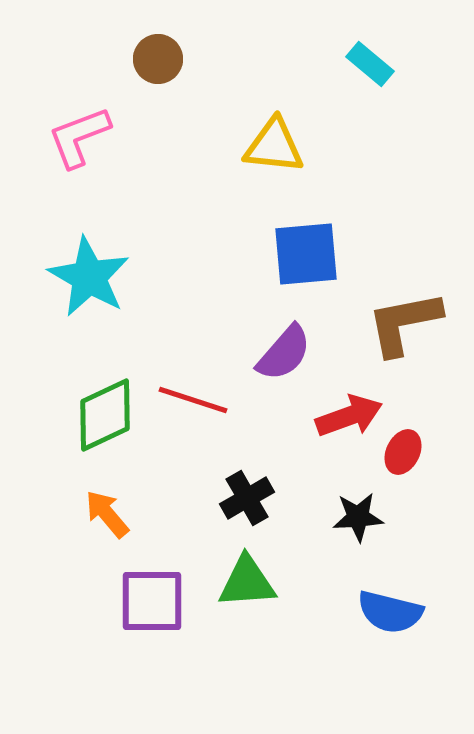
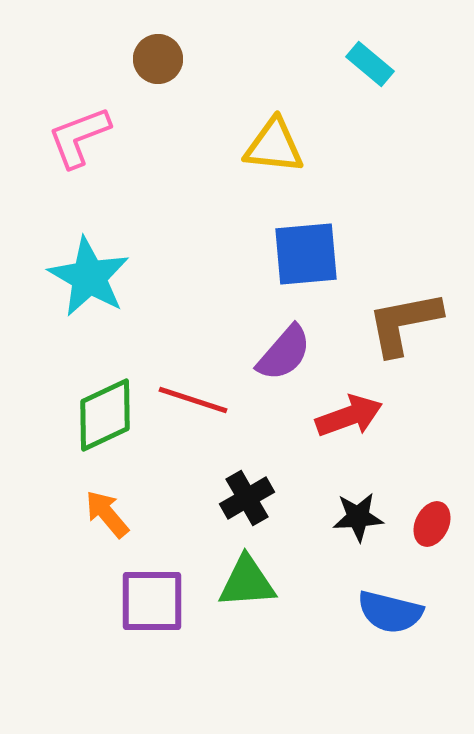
red ellipse: moved 29 px right, 72 px down
